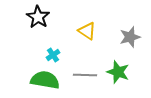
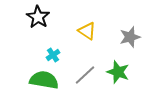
gray line: rotated 45 degrees counterclockwise
green semicircle: moved 1 px left
